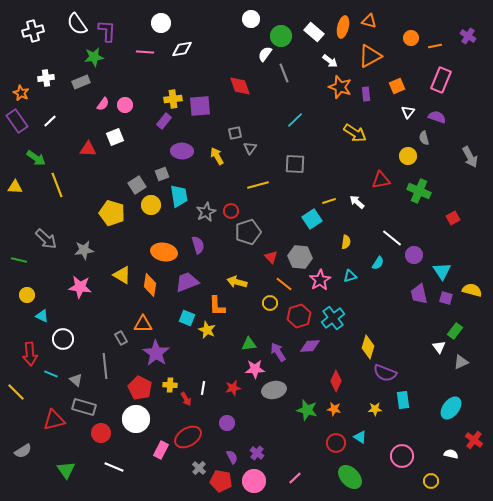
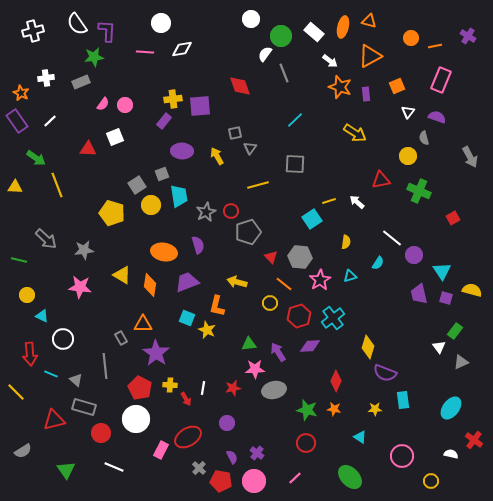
orange L-shape at (217, 306): rotated 15 degrees clockwise
red circle at (336, 443): moved 30 px left
